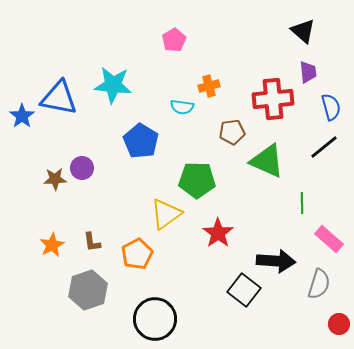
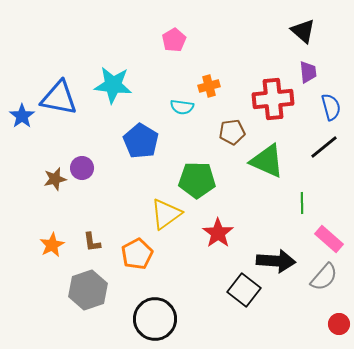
brown star: rotated 10 degrees counterclockwise
gray semicircle: moved 5 px right, 7 px up; rotated 24 degrees clockwise
